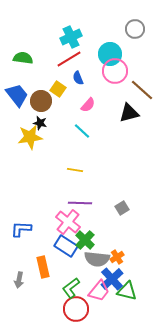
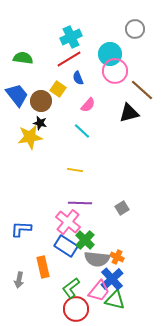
orange cross: rotated 32 degrees counterclockwise
green triangle: moved 12 px left, 9 px down
